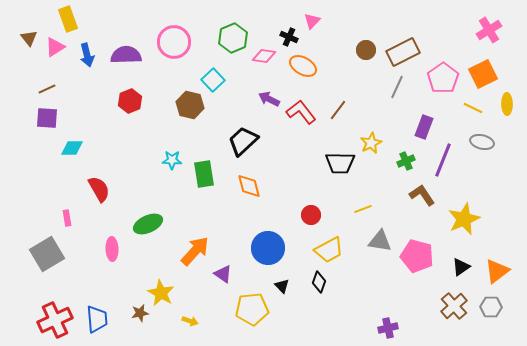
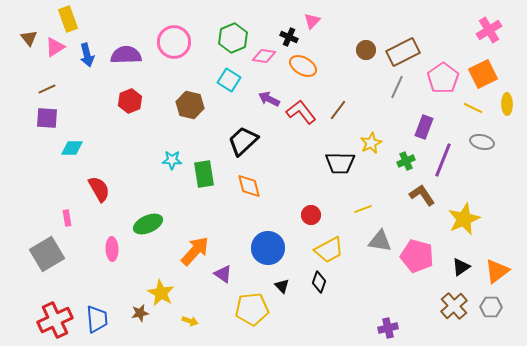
cyan square at (213, 80): moved 16 px right; rotated 15 degrees counterclockwise
